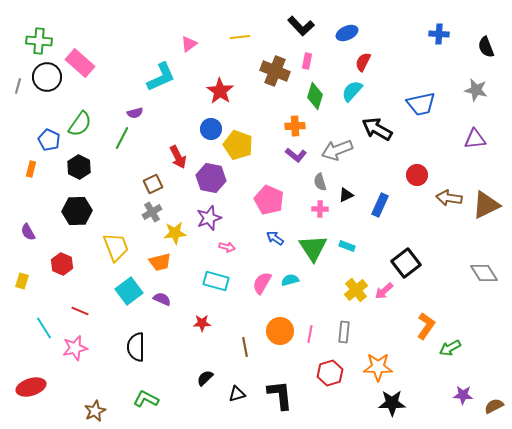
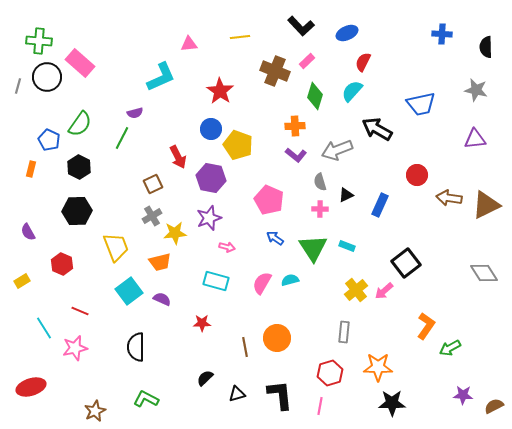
blue cross at (439, 34): moved 3 px right
pink triangle at (189, 44): rotated 30 degrees clockwise
black semicircle at (486, 47): rotated 20 degrees clockwise
pink rectangle at (307, 61): rotated 35 degrees clockwise
gray cross at (152, 212): moved 4 px down
yellow rectangle at (22, 281): rotated 42 degrees clockwise
orange circle at (280, 331): moved 3 px left, 7 px down
pink line at (310, 334): moved 10 px right, 72 px down
